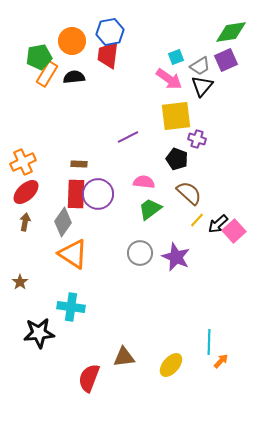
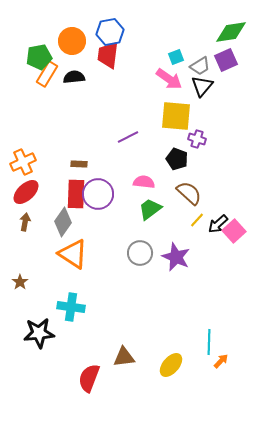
yellow square: rotated 12 degrees clockwise
